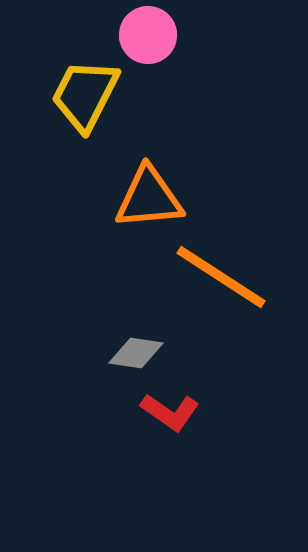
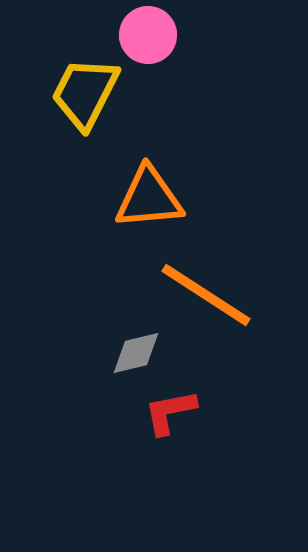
yellow trapezoid: moved 2 px up
orange line: moved 15 px left, 18 px down
gray diamond: rotated 22 degrees counterclockwise
red L-shape: rotated 134 degrees clockwise
